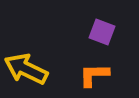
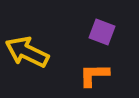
yellow arrow: moved 1 px right, 17 px up
